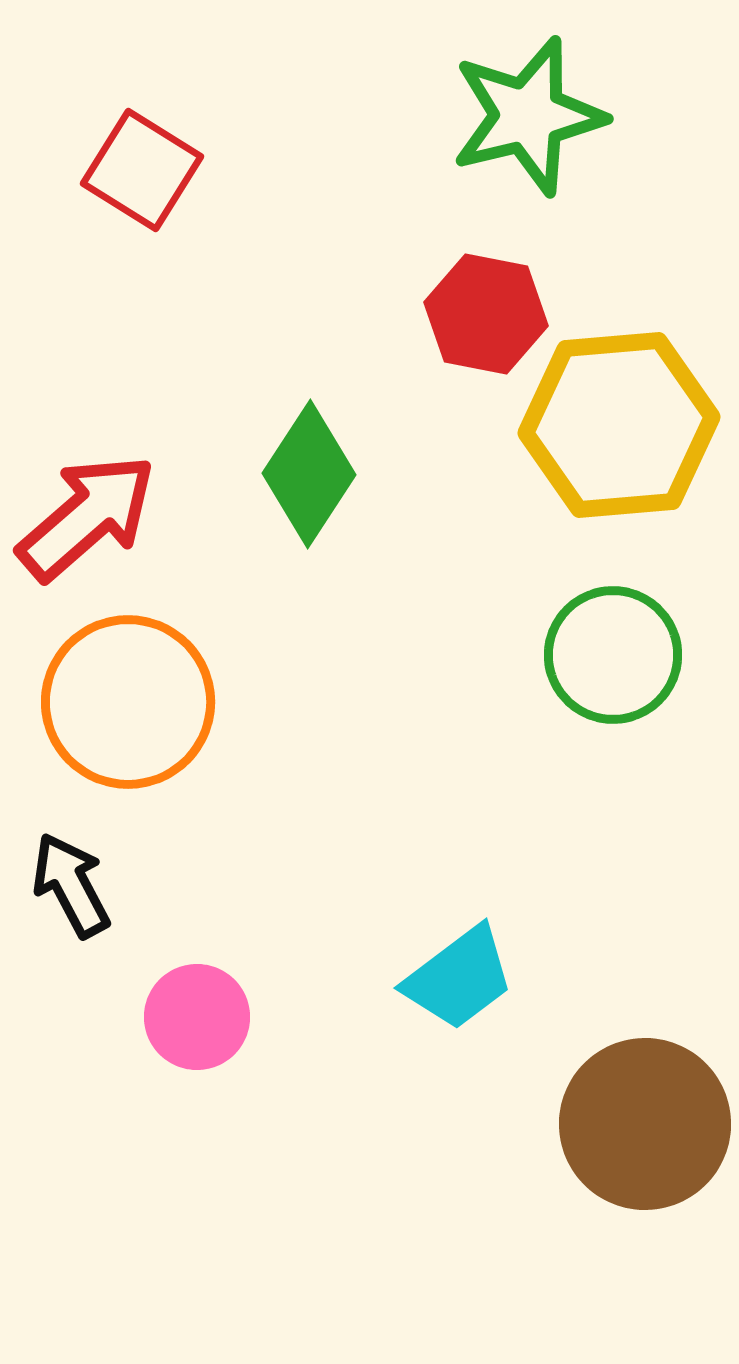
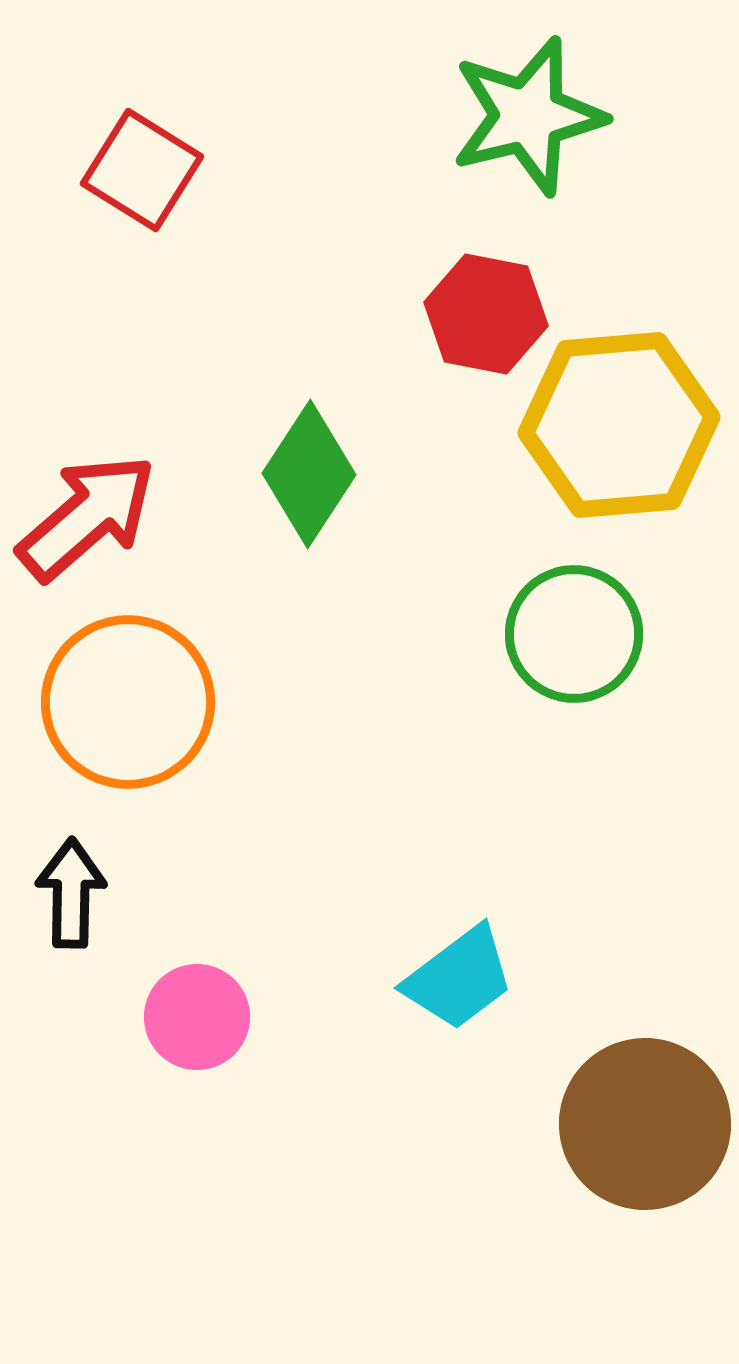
green circle: moved 39 px left, 21 px up
black arrow: moved 8 px down; rotated 29 degrees clockwise
